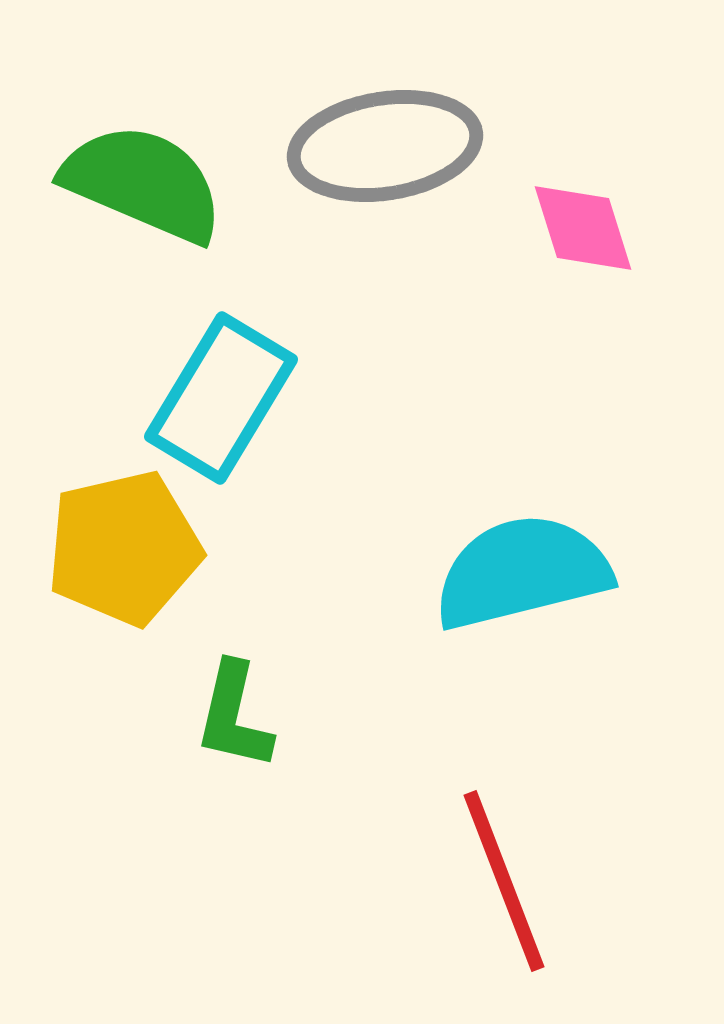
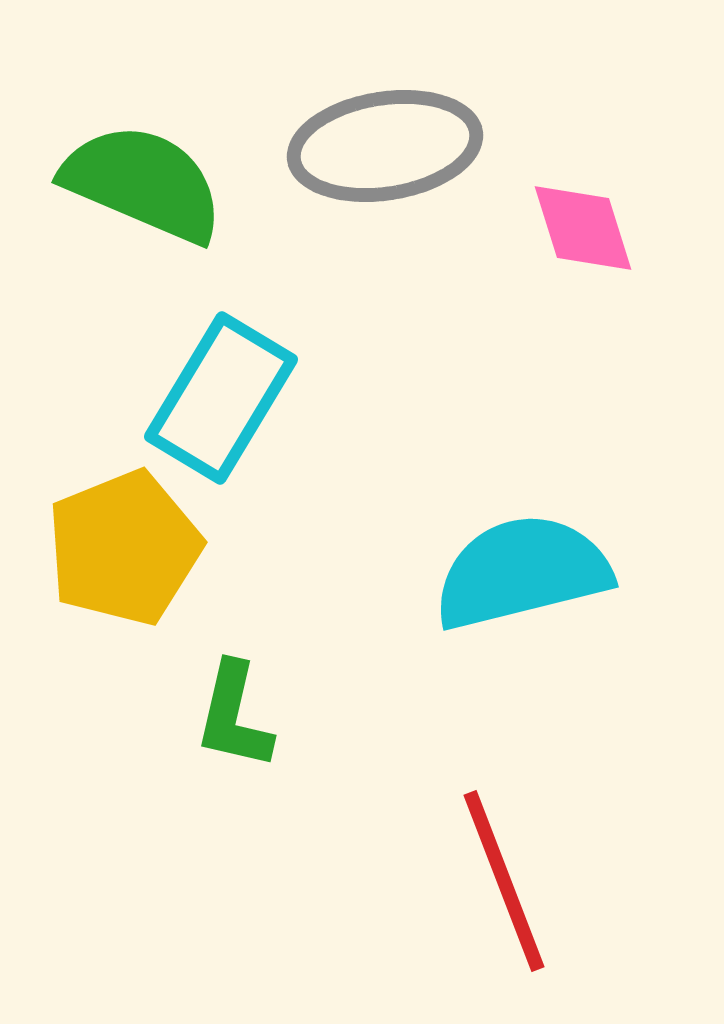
yellow pentagon: rotated 9 degrees counterclockwise
